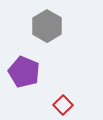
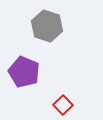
gray hexagon: rotated 12 degrees counterclockwise
